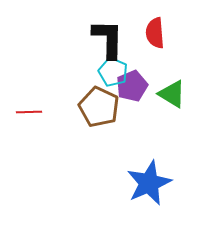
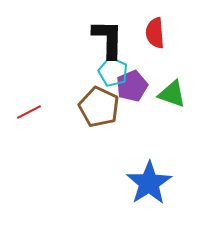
green triangle: rotated 12 degrees counterclockwise
red line: rotated 25 degrees counterclockwise
blue star: rotated 9 degrees counterclockwise
